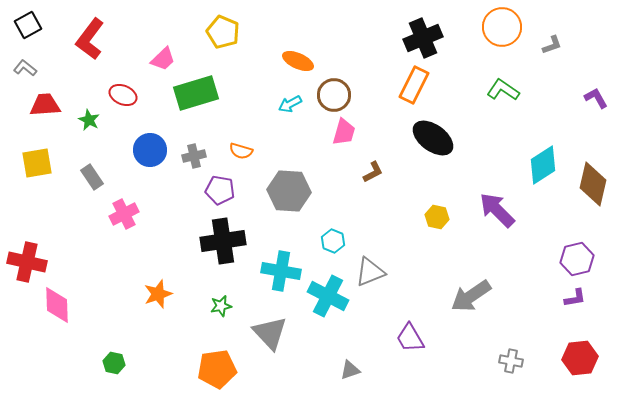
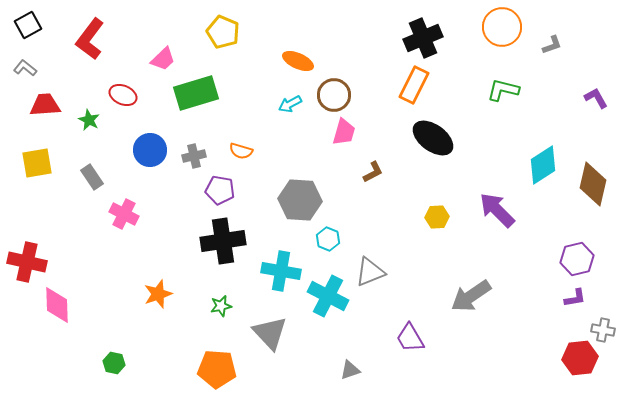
green L-shape at (503, 90): rotated 20 degrees counterclockwise
gray hexagon at (289, 191): moved 11 px right, 9 px down
pink cross at (124, 214): rotated 36 degrees counterclockwise
yellow hexagon at (437, 217): rotated 15 degrees counterclockwise
cyan hexagon at (333, 241): moved 5 px left, 2 px up
gray cross at (511, 361): moved 92 px right, 31 px up
orange pentagon at (217, 369): rotated 12 degrees clockwise
